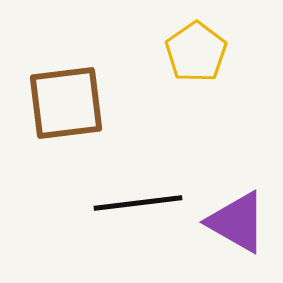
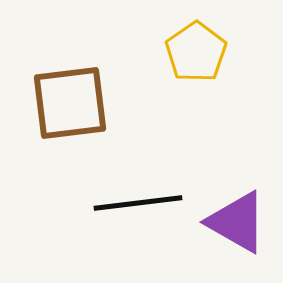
brown square: moved 4 px right
